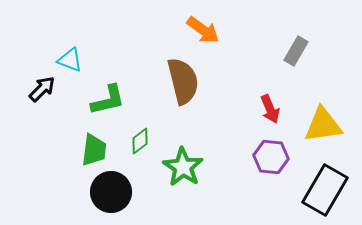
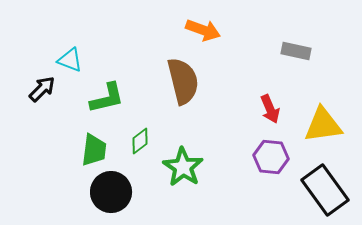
orange arrow: rotated 16 degrees counterclockwise
gray rectangle: rotated 72 degrees clockwise
green L-shape: moved 1 px left, 2 px up
black rectangle: rotated 66 degrees counterclockwise
